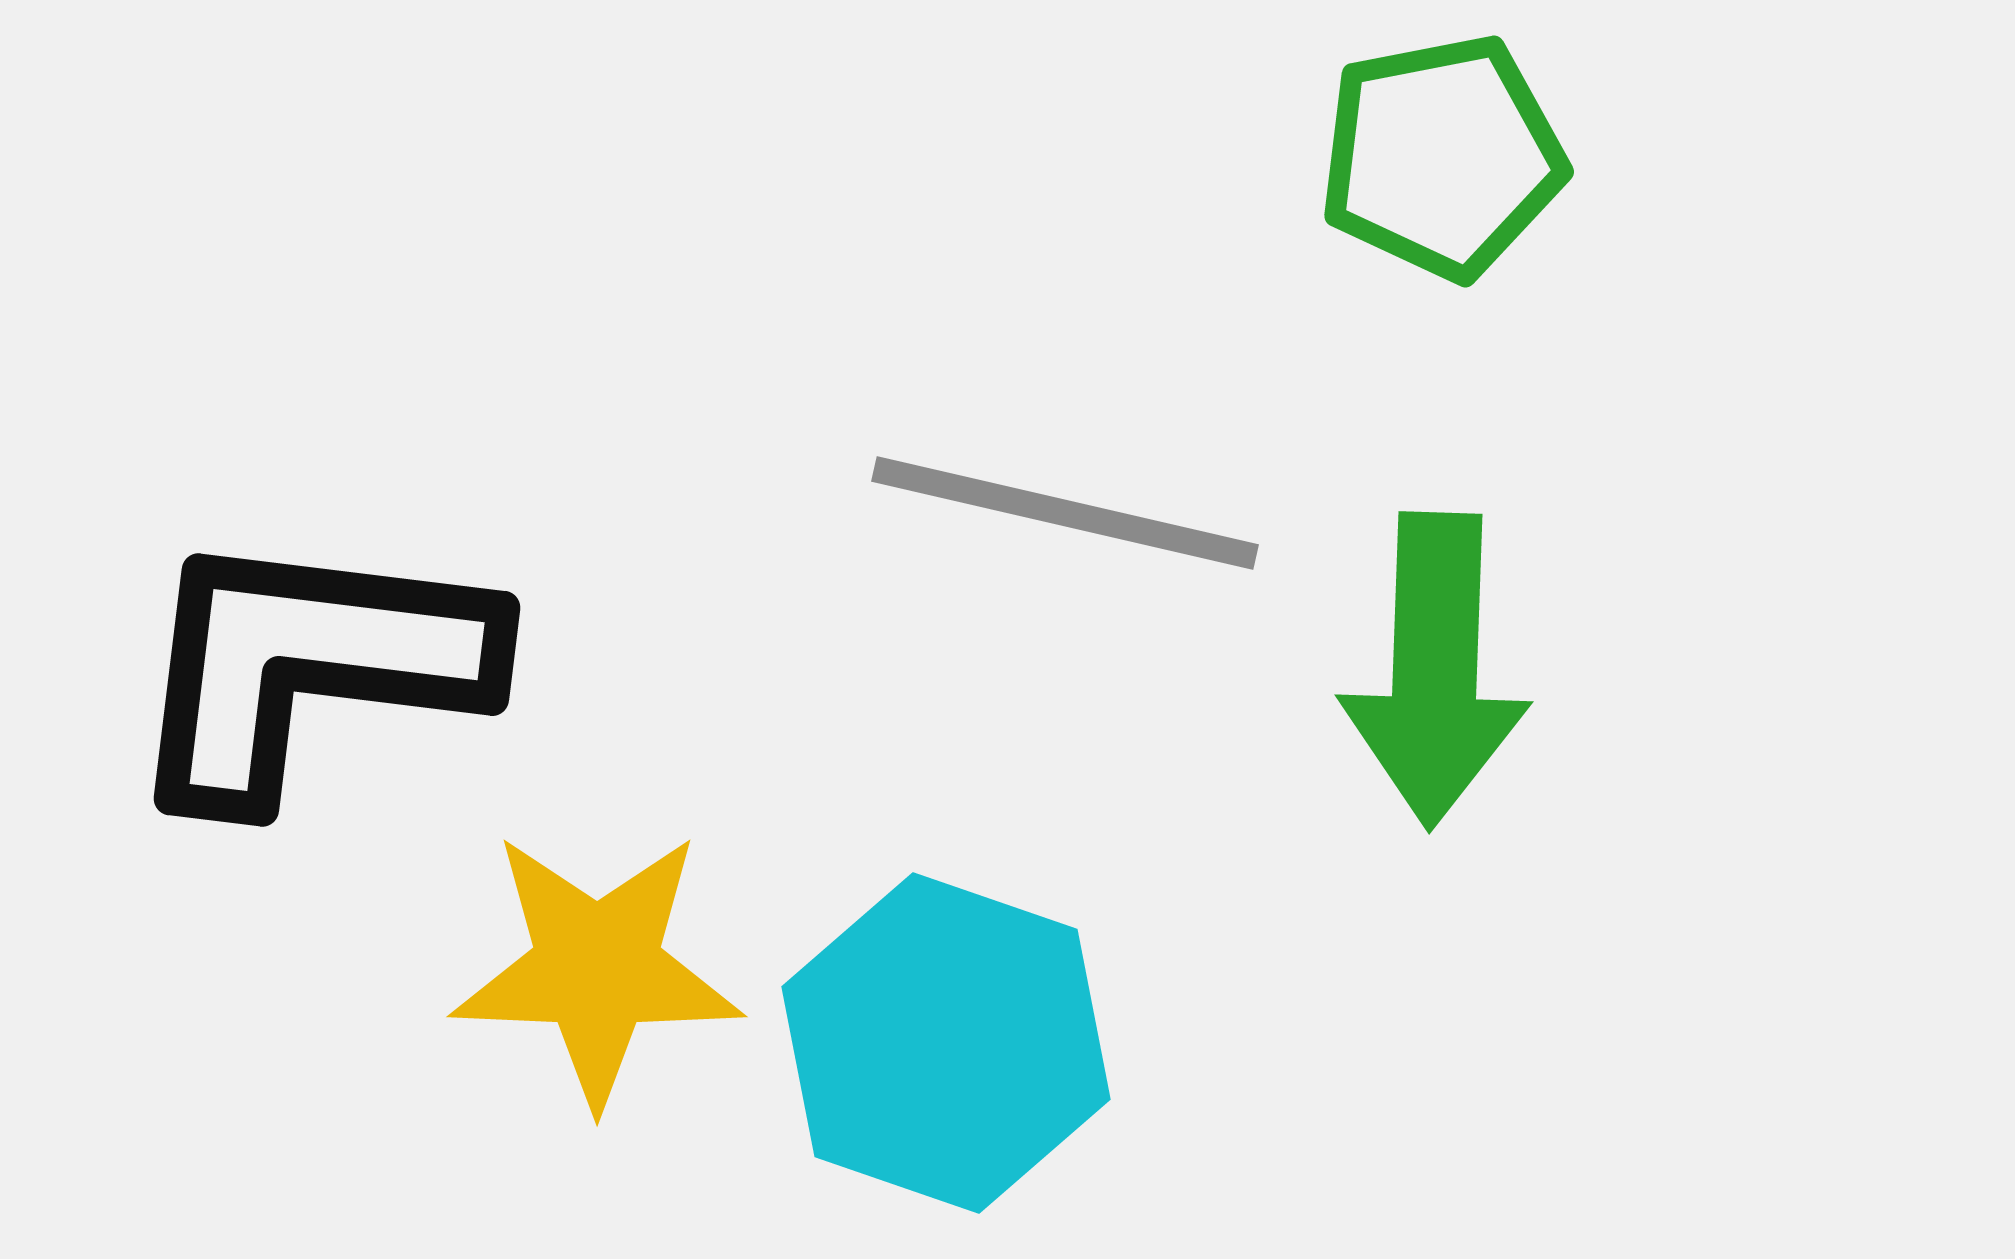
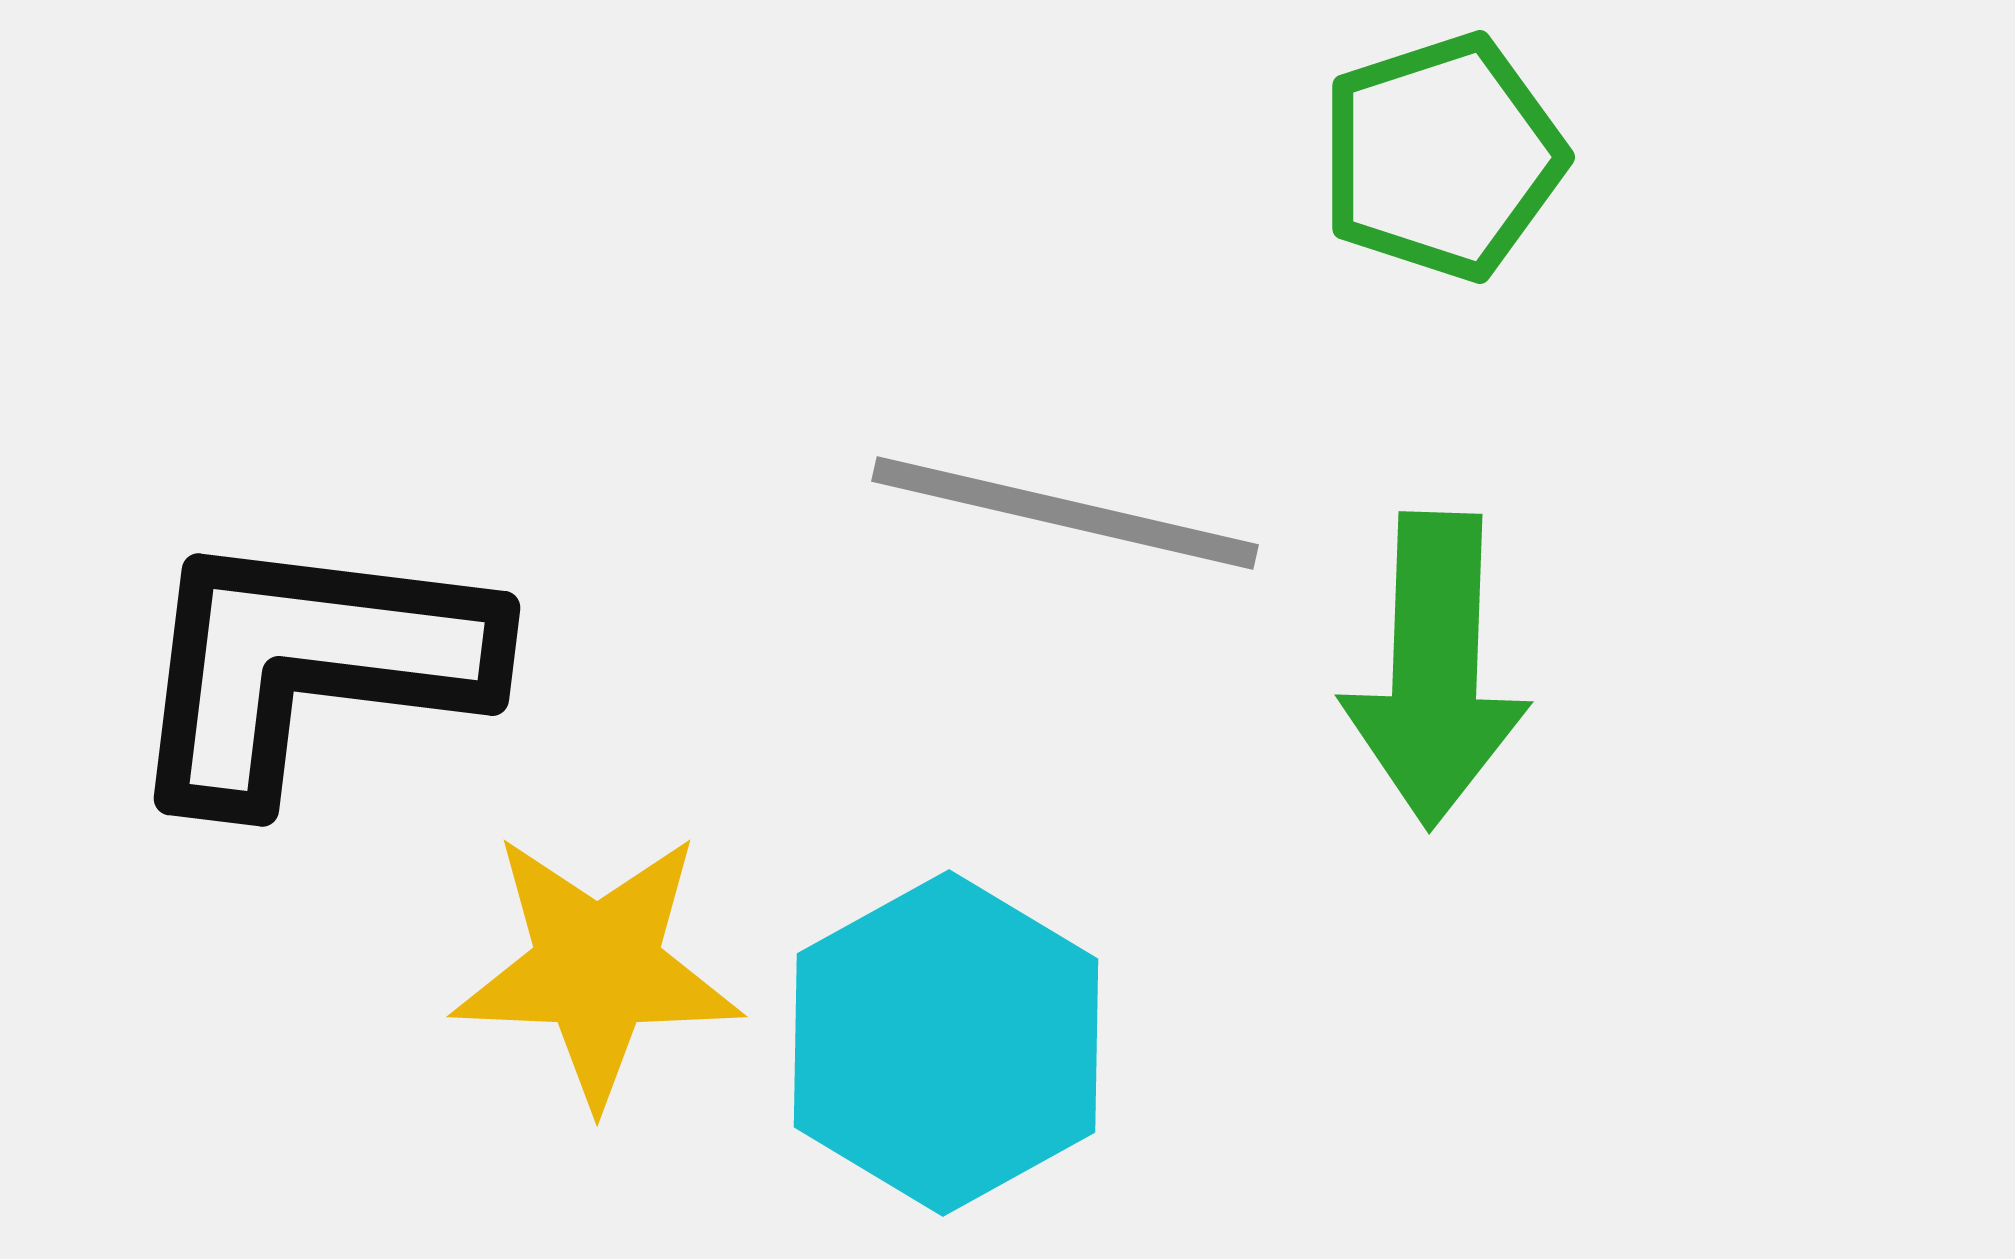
green pentagon: rotated 7 degrees counterclockwise
cyan hexagon: rotated 12 degrees clockwise
